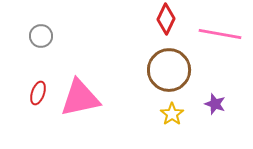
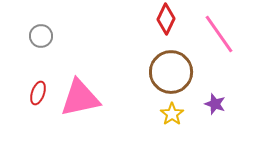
pink line: moved 1 px left; rotated 45 degrees clockwise
brown circle: moved 2 px right, 2 px down
